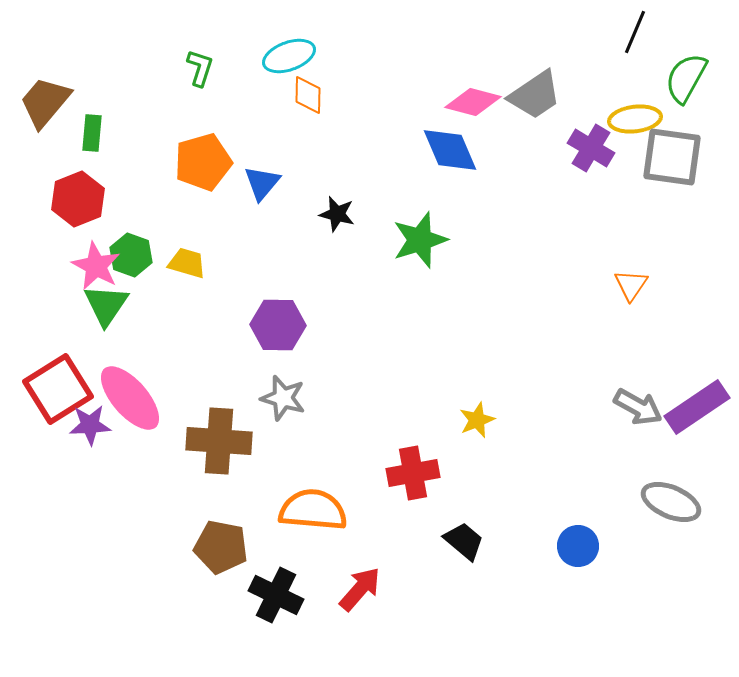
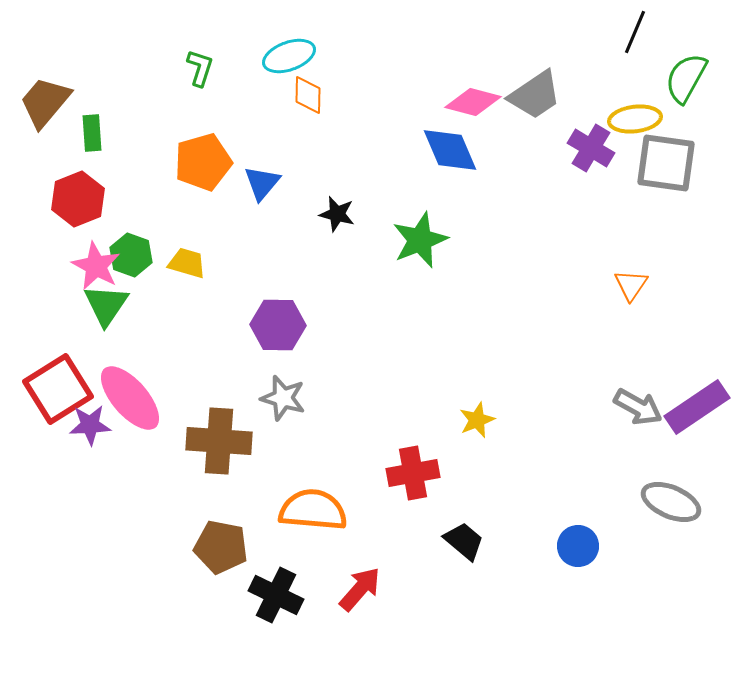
green rectangle: rotated 9 degrees counterclockwise
gray square: moved 6 px left, 6 px down
green star: rotated 4 degrees counterclockwise
